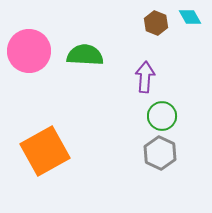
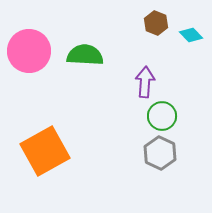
cyan diamond: moved 1 px right, 18 px down; rotated 15 degrees counterclockwise
purple arrow: moved 5 px down
